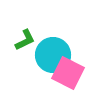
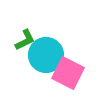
cyan circle: moved 7 px left
